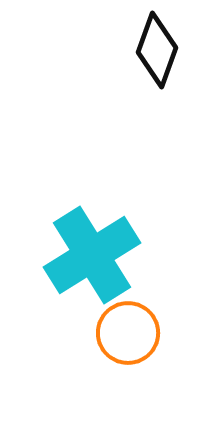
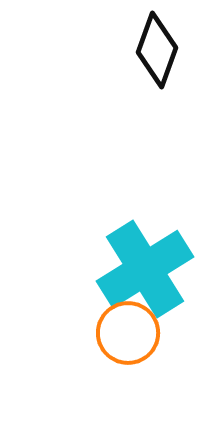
cyan cross: moved 53 px right, 14 px down
